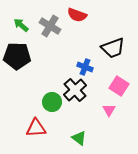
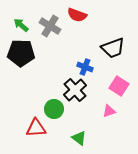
black pentagon: moved 4 px right, 3 px up
green circle: moved 2 px right, 7 px down
pink triangle: moved 1 px down; rotated 40 degrees clockwise
